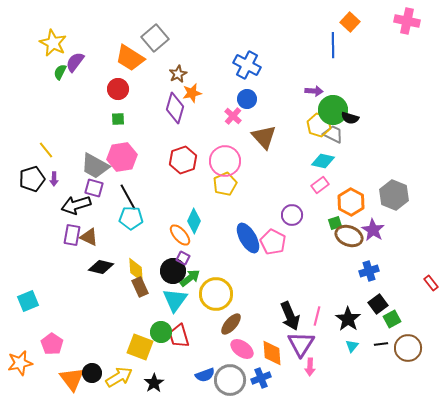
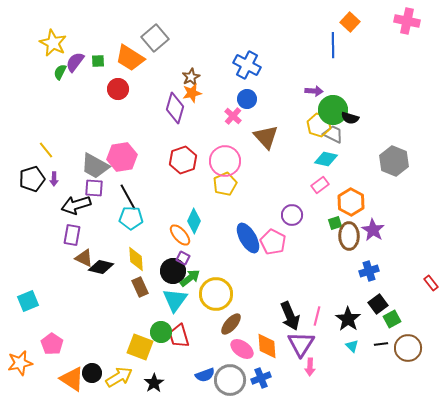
brown star at (178, 74): moved 13 px right, 3 px down
green square at (118, 119): moved 20 px left, 58 px up
brown triangle at (264, 137): moved 2 px right
cyan diamond at (323, 161): moved 3 px right, 2 px up
purple square at (94, 188): rotated 12 degrees counterclockwise
gray hexagon at (394, 195): moved 34 px up
brown ellipse at (349, 236): rotated 68 degrees clockwise
brown triangle at (89, 237): moved 5 px left, 21 px down
yellow diamond at (136, 270): moved 11 px up
cyan triangle at (352, 346): rotated 24 degrees counterclockwise
orange diamond at (272, 353): moved 5 px left, 7 px up
orange triangle at (72, 379): rotated 20 degrees counterclockwise
